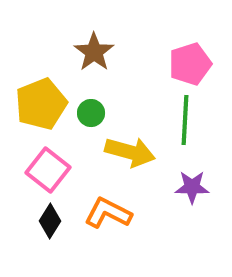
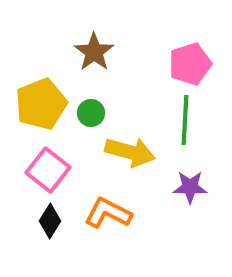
purple star: moved 2 px left
